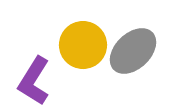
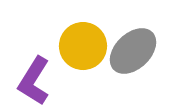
yellow circle: moved 1 px down
